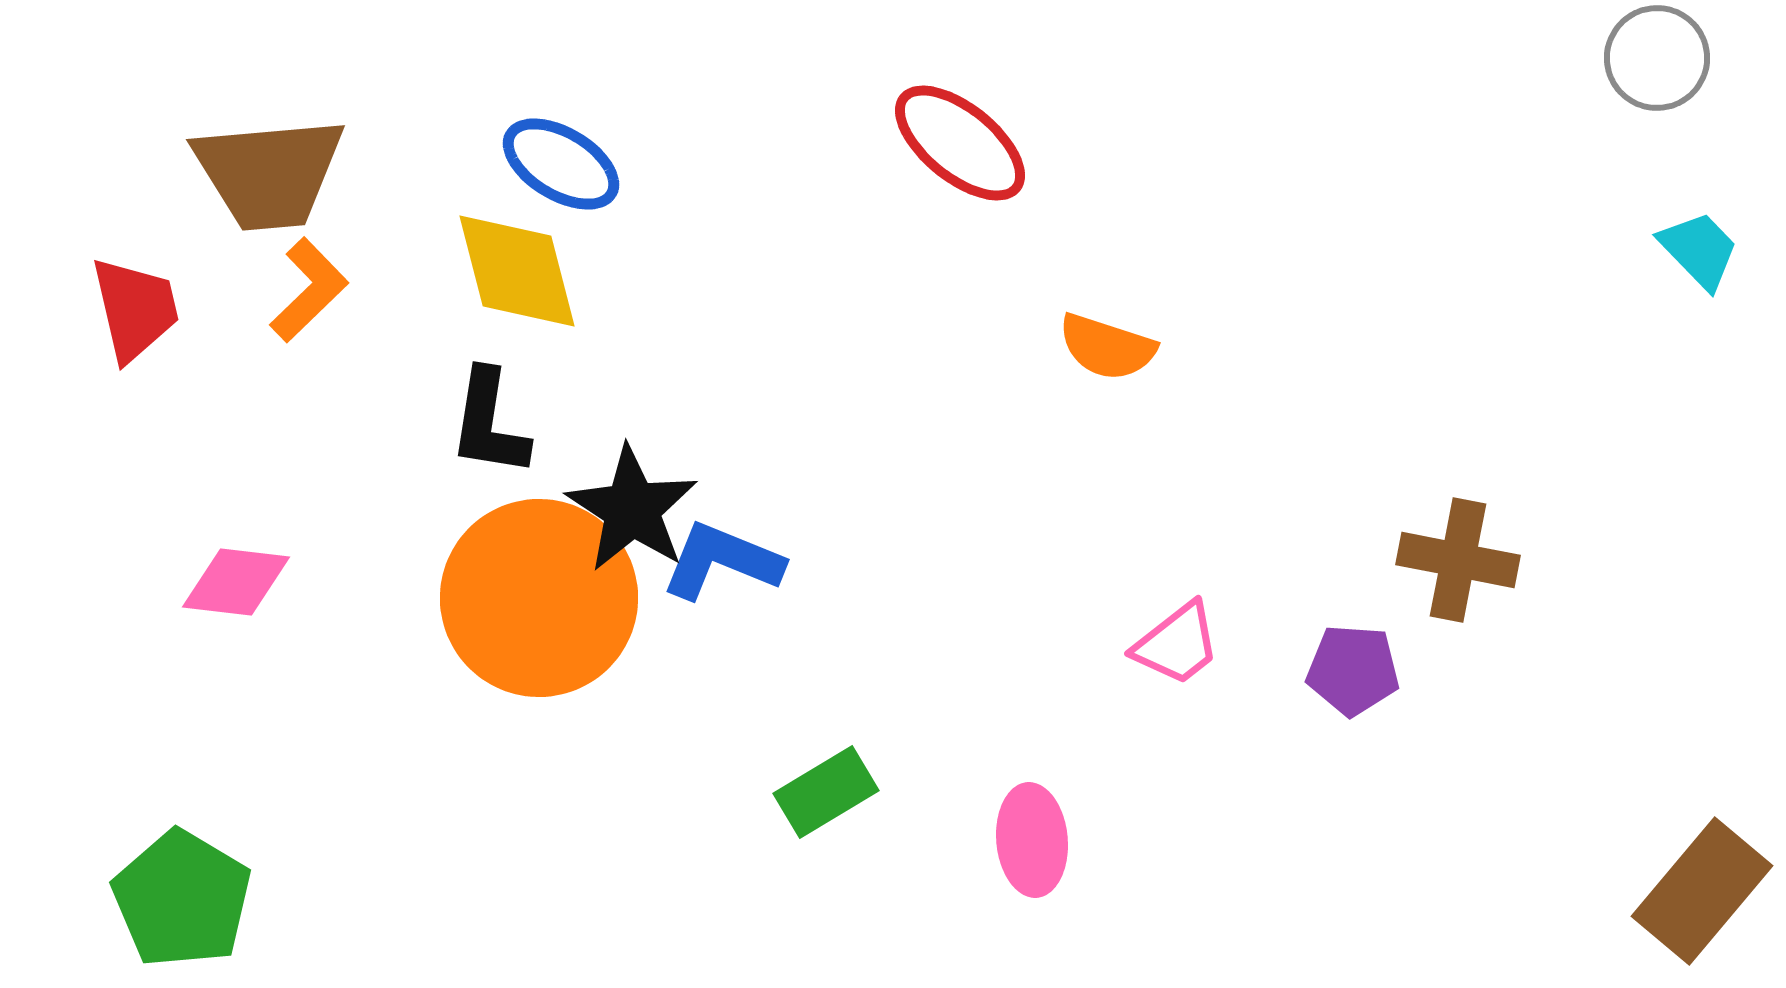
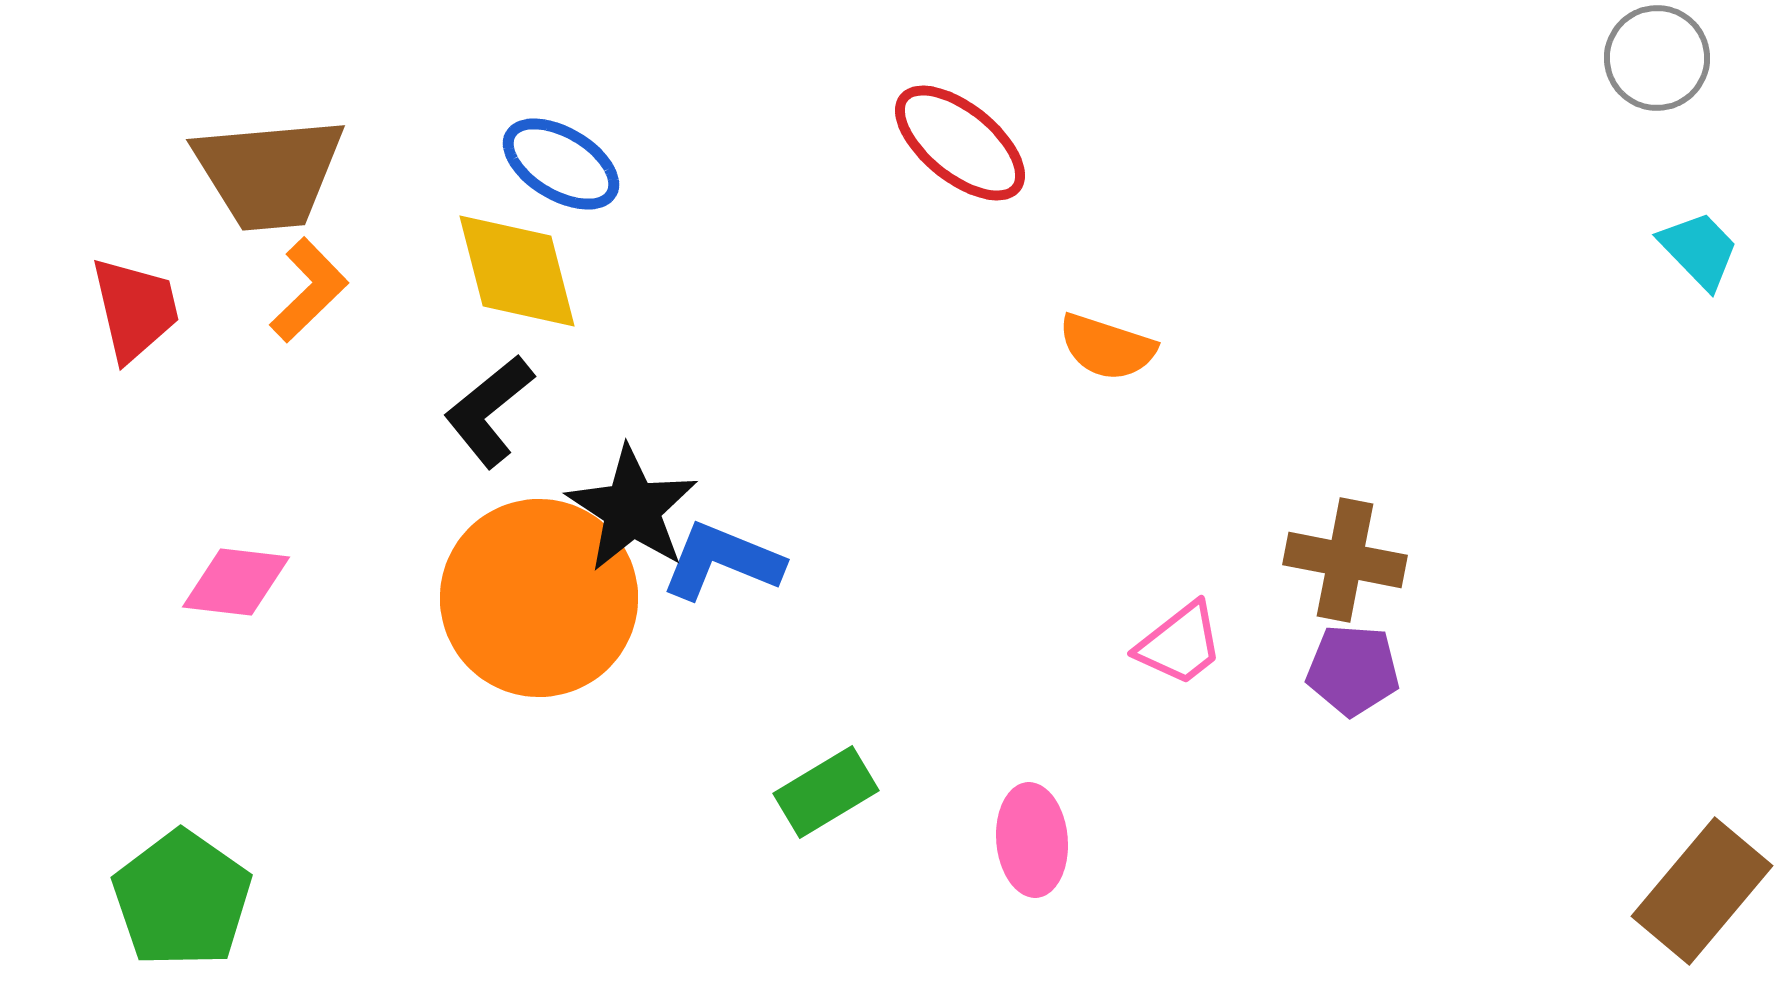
black L-shape: moved 12 px up; rotated 42 degrees clockwise
brown cross: moved 113 px left
pink trapezoid: moved 3 px right
green pentagon: rotated 4 degrees clockwise
